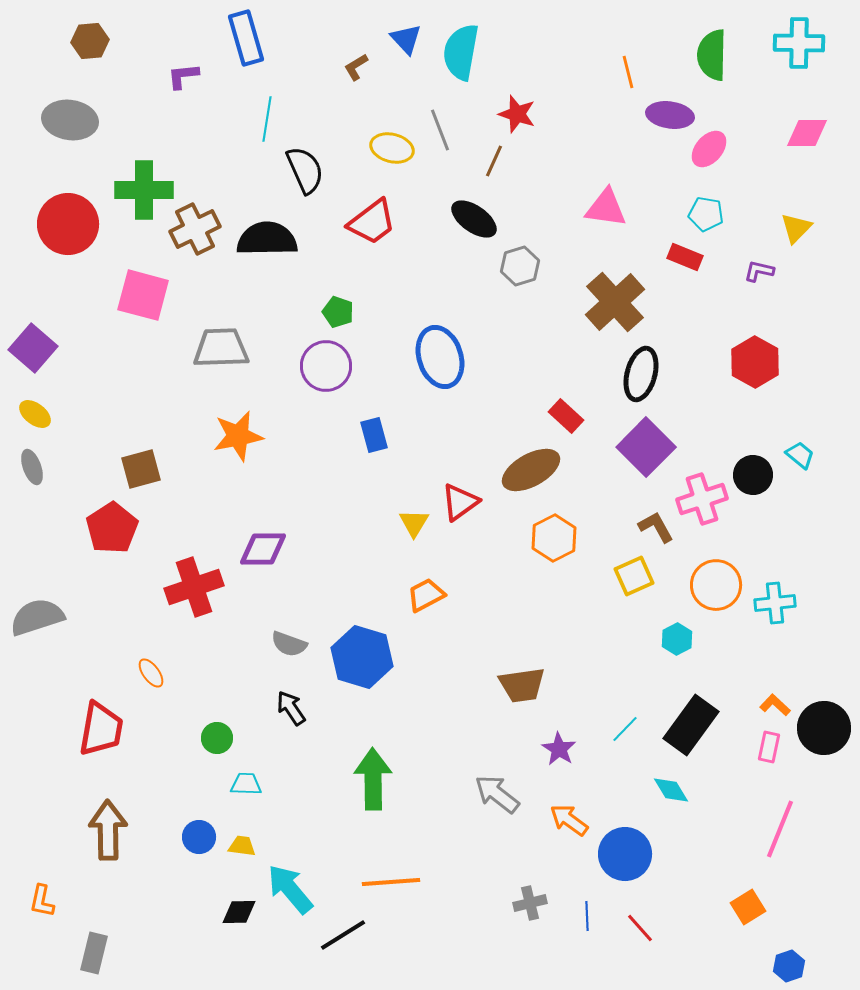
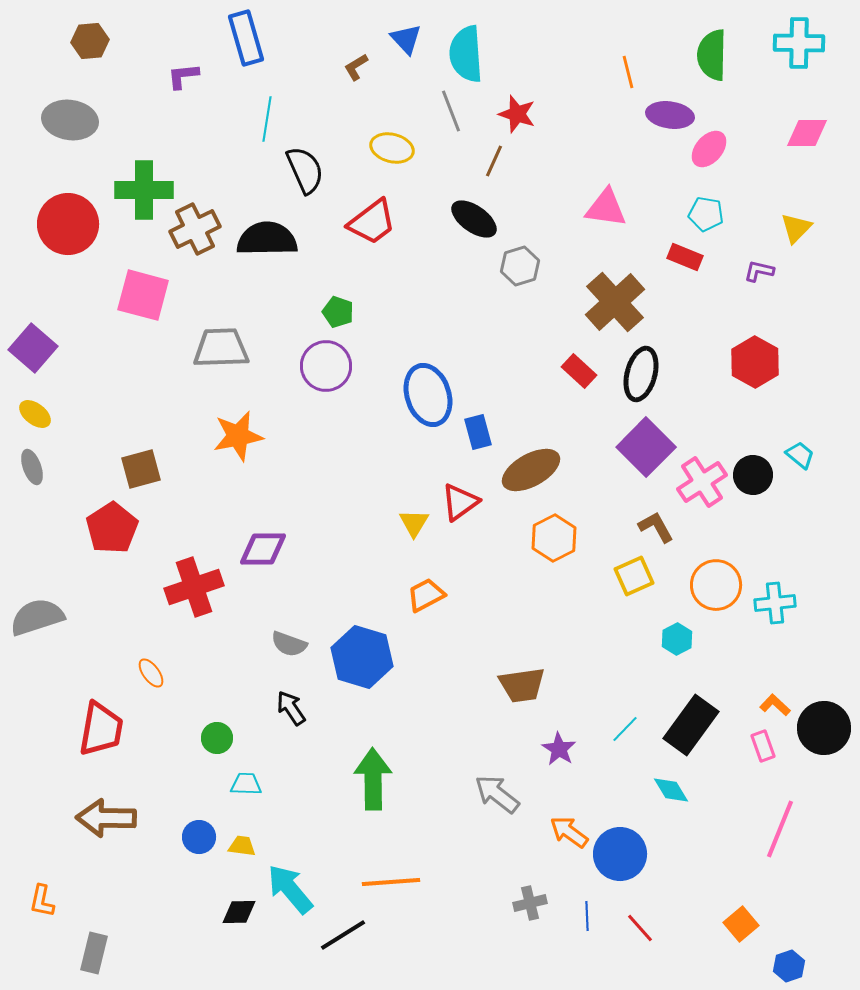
cyan semicircle at (461, 52): moved 5 px right, 2 px down; rotated 14 degrees counterclockwise
gray line at (440, 130): moved 11 px right, 19 px up
blue ellipse at (440, 357): moved 12 px left, 38 px down
red rectangle at (566, 416): moved 13 px right, 45 px up
blue rectangle at (374, 435): moved 104 px right, 3 px up
pink cross at (702, 499): moved 17 px up; rotated 15 degrees counterclockwise
pink rectangle at (769, 747): moved 6 px left, 1 px up; rotated 32 degrees counterclockwise
orange arrow at (569, 820): moved 12 px down
brown arrow at (108, 830): moved 2 px left, 12 px up; rotated 88 degrees counterclockwise
blue circle at (625, 854): moved 5 px left
orange square at (748, 907): moved 7 px left, 17 px down; rotated 8 degrees counterclockwise
